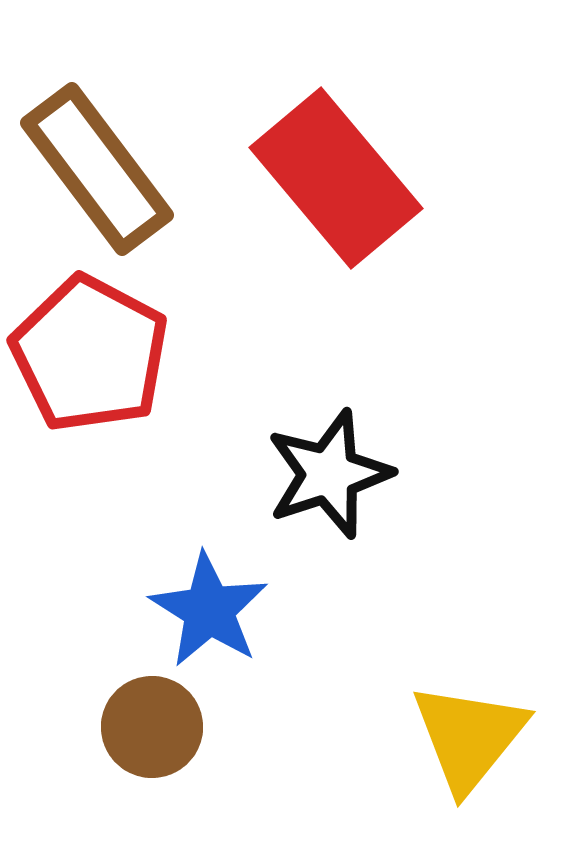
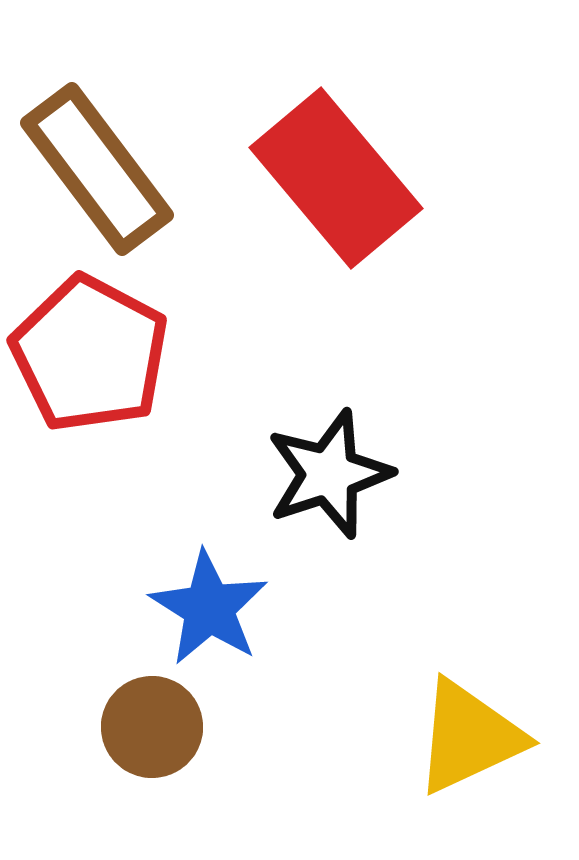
blue star: moved 2 px up
yellow triangle: rotated 26 degrees clockwise
